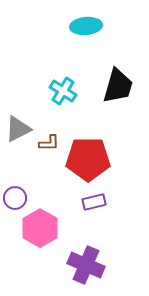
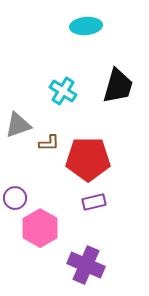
gray triangle: moved 4 px up; rotated 8 degrees clockwise
